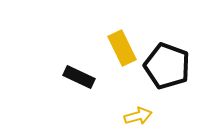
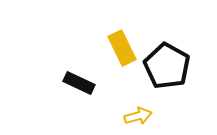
black pentagon: rotated 9 degrees clockwise
black rectangle: moved 6 px down
